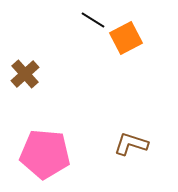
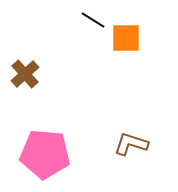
orange square: rotated 28 degrees clockwise
